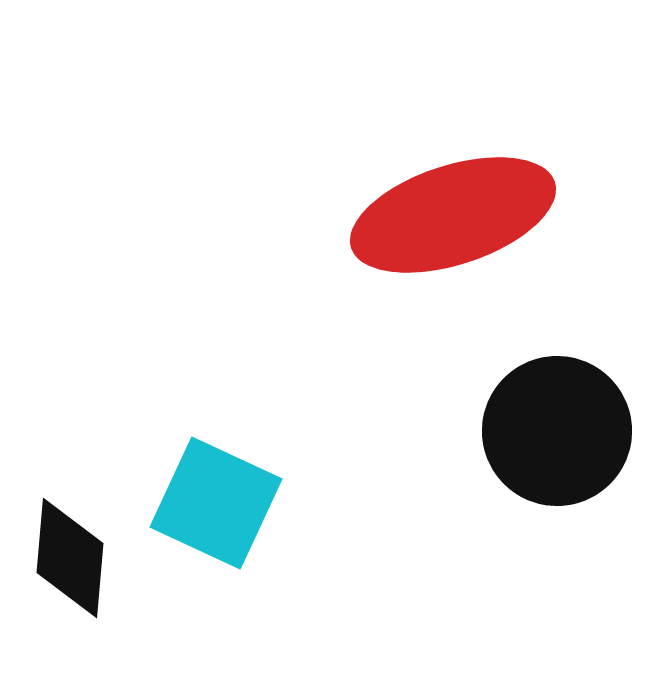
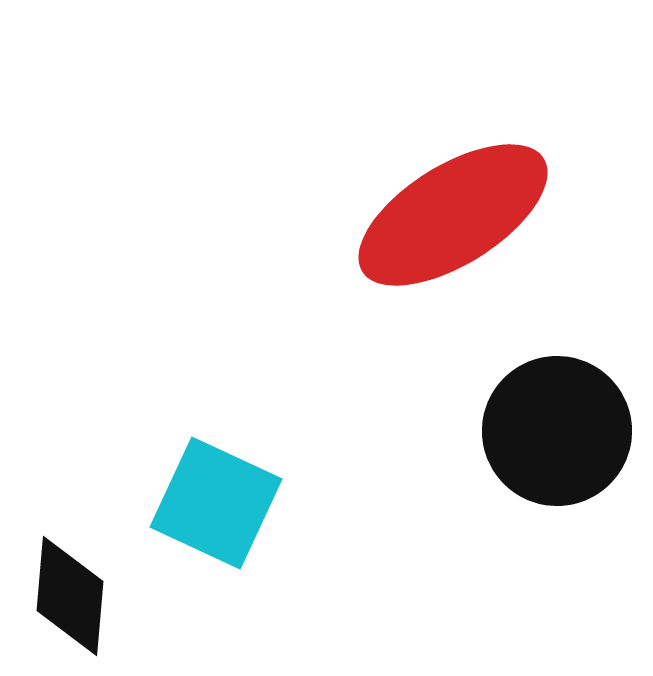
red ellipse: rotated 14 degrees counterclockwise
black diamond: moved 38 px down
